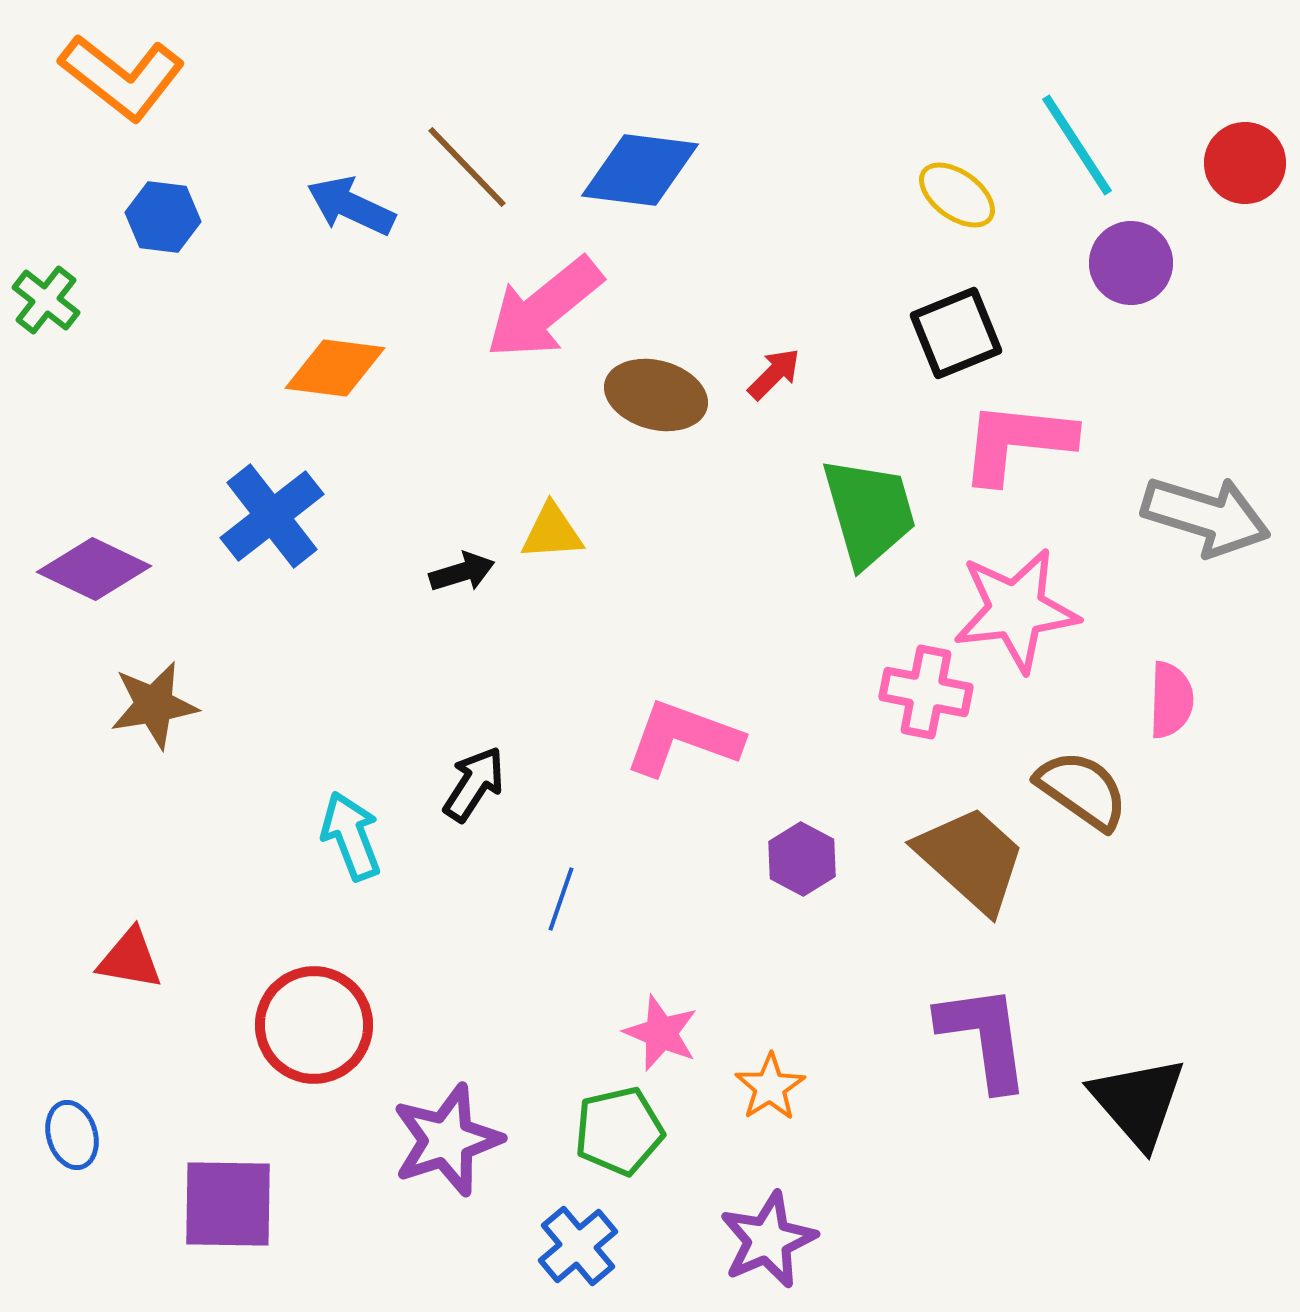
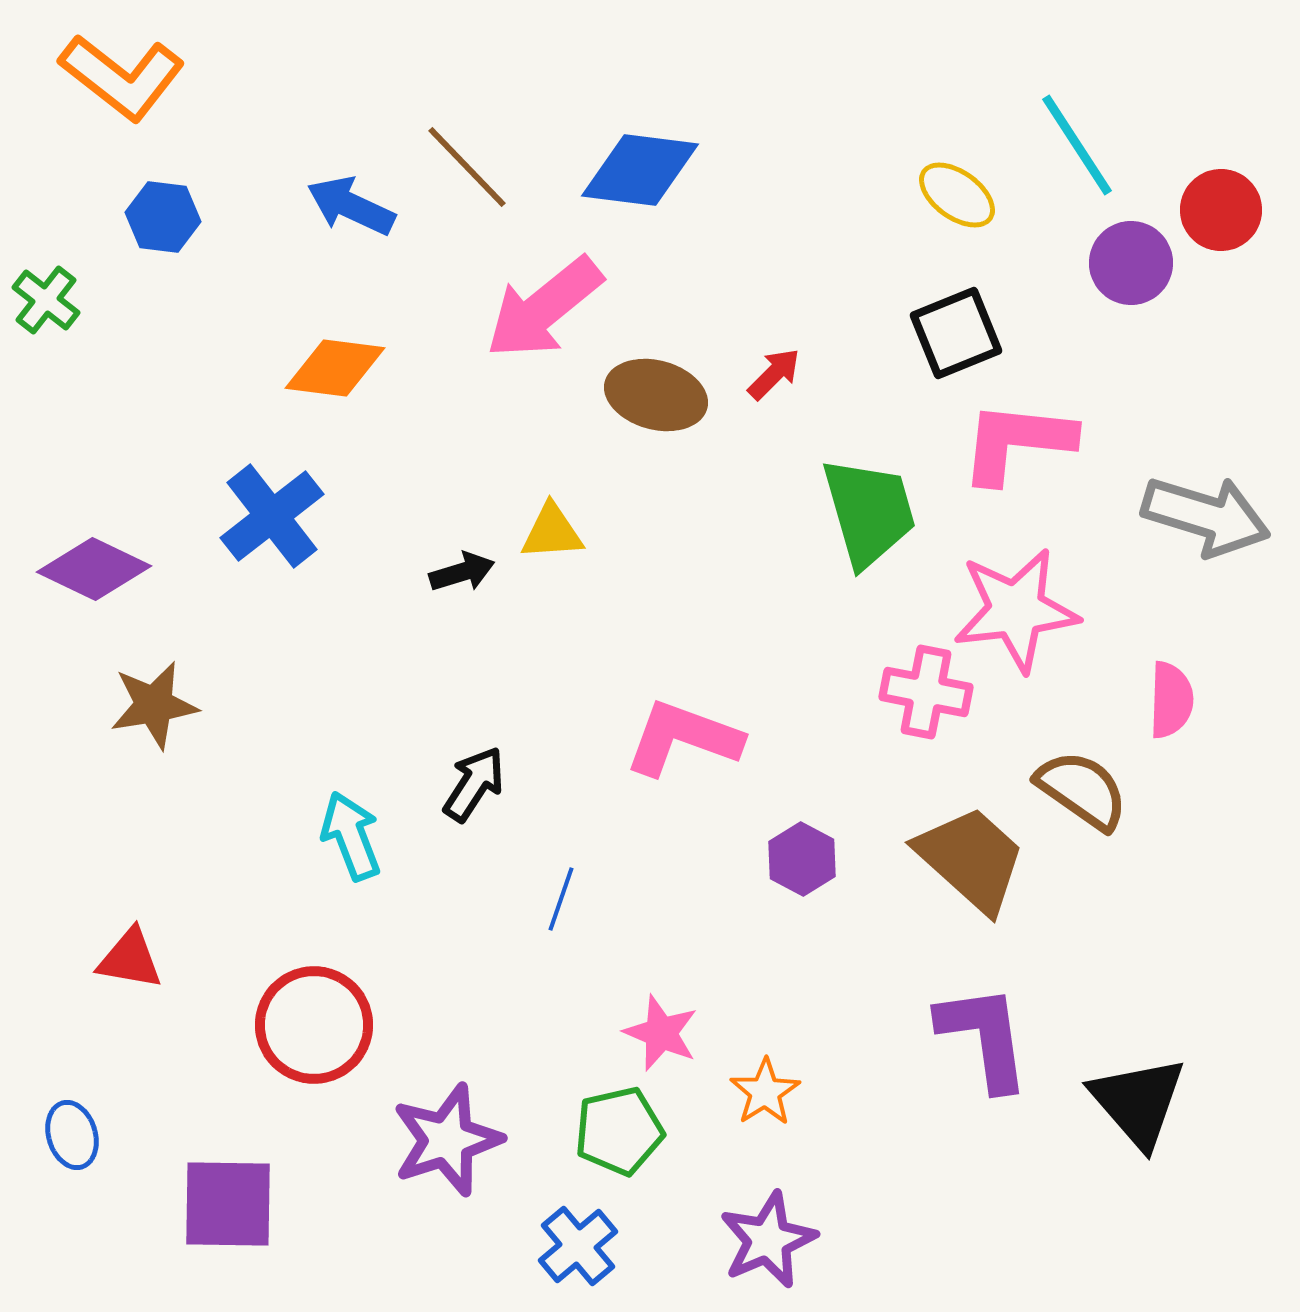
red circle at (1245, 163): moved 24 px left, 47 px down
orange star at (770, 1087): moved 5 px left, 5 px down
